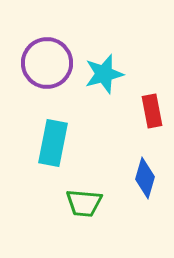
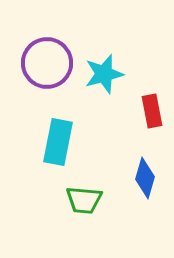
cyan rectangle: moved 5 px right, 1 px up
green trapezoid: moved 3 px up
